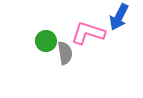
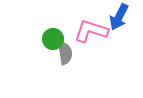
pink L-shape: moved 3 px right, 2 px up
green circle: moved 7 px right, 2 px up
